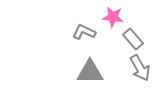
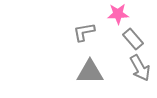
pink star: moved 5 px right, 3 px up; rotated 10 degrees counterclockwise
gray L-shape: rotated 35 degrees counterclockwise
